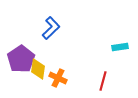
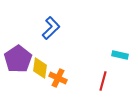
cyan rectangle: moved 8 px down; rotated 21 degrees clockwise
purple pentagon: moved 3 px left
yellow diamond: moved 2 px right, 1 px up
